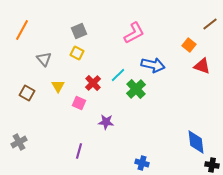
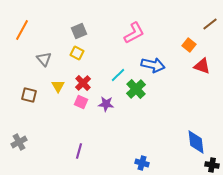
red cross: moved 10 px left
brown square: moved 2 px right, 2 px down; rotated 14 degrees counterclockwise
pink square: moved 2 px right, 1 px up
purple star: moved 18 px up
